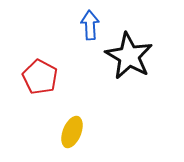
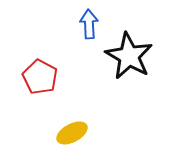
blue arrow: moved 1 px left, 1 px up
yellow ellipse: moved 1 px down; rotated 40 degrees clockwise
